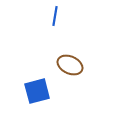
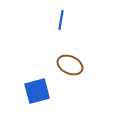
blue line: moved 6 px right, 4 px down
